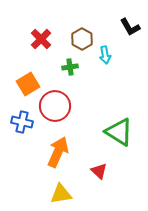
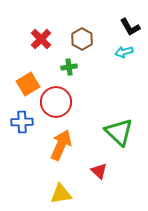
cyan arrow: moved 19 px right, 3 px up; rotated 84 degrees clockwise
green cross: moved 1 px left
red circle: moved 1 px right, 4 px up
blue cross: rotated 15 degrees counterclockwise
green triangle: rotated 12 degrees clockwise
orange arrow: moved 3 px right, 7 px up
